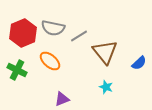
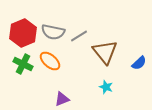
gray semicircle: moved 4 px down
green cross: moved 6 px right, 6 px up
